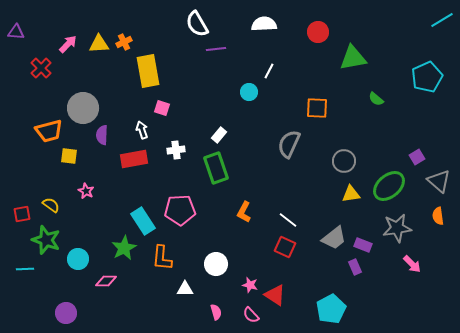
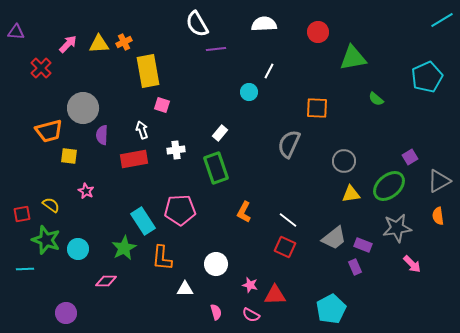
pink square at (162, 108): moved 3 px up
white rectangle at (219, 135): moved 1 px right, 2 px up
purple square at (417, 157): moved 7 px left
gray triangle at (439, 181): rotated 50 degrees clockwise
cyan circle at (78, 259): moved 10 px up
red triangle at (275, 295): rotated 35 degrees counterclockwise
pink semicircle at (251, 315): rotated 18 degrees counterclockwise
